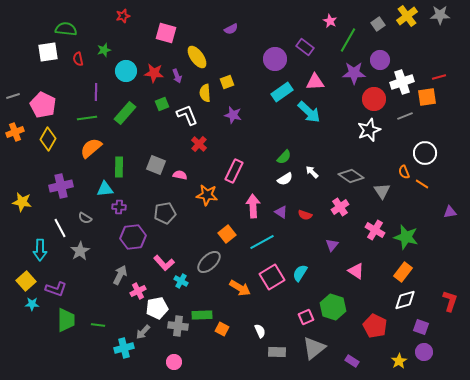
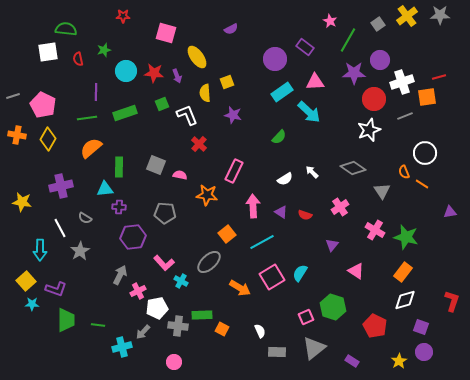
red star at (123, 16): rotated 16 degrees clockwise
green rectangle at (125, 113): rotated 30 degrees clockwise
orange cross at (15, 132): moved 2 px right, 3 px down; rotated 30 degrees clockwise
green semicircle at (284, 157): moved 5 px left, 20 px up
gray diamond at (351, 176): moved 2 px right, 8 px up
gray pentagon at (165, 213): rotated 15 degrees clockwise
red L-shape at (450, 301): moved 2 px right
cyan cross at (124, 348): moved 2 px left, 1 px up
